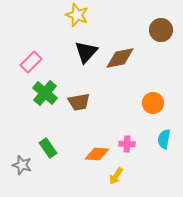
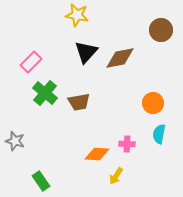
yellow star: rotated 10 degrees counterclockwise
cyan semicircle: moved 5 px left, 5 px up
green rectangle: moved 7 px left, 33 px down
gray star: moved 7 px left, 24 px up
